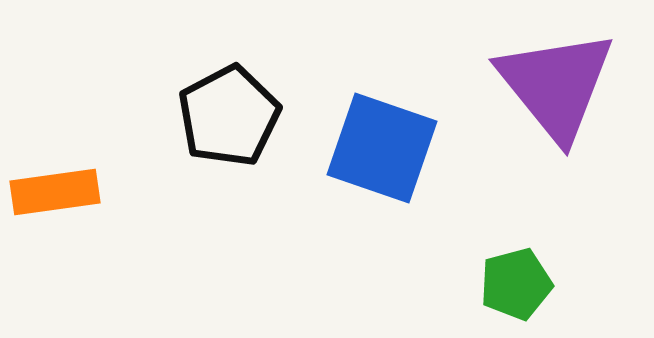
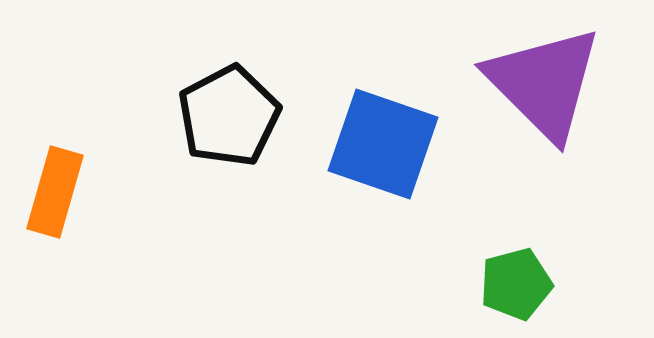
purple triangle: moved 12 px left, 2 px up; rotated 6 degrees counterclockwise
blue square: moved 1 px right, 4 px up
orange rectangle: rotated 66 degrees counterclockwise
